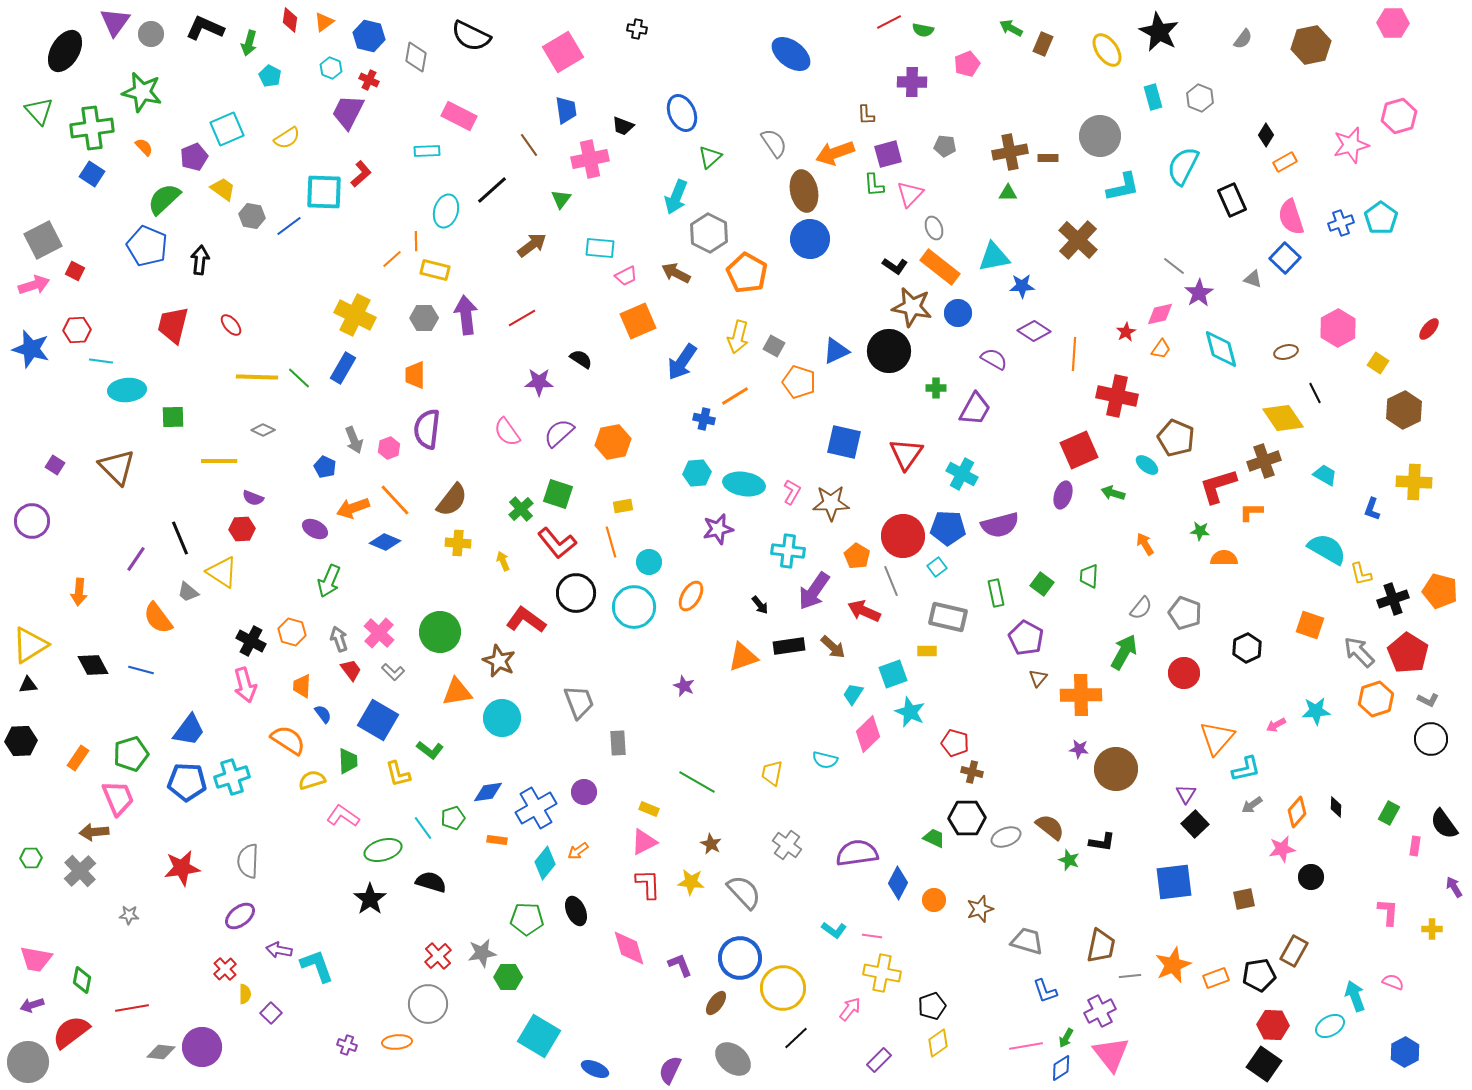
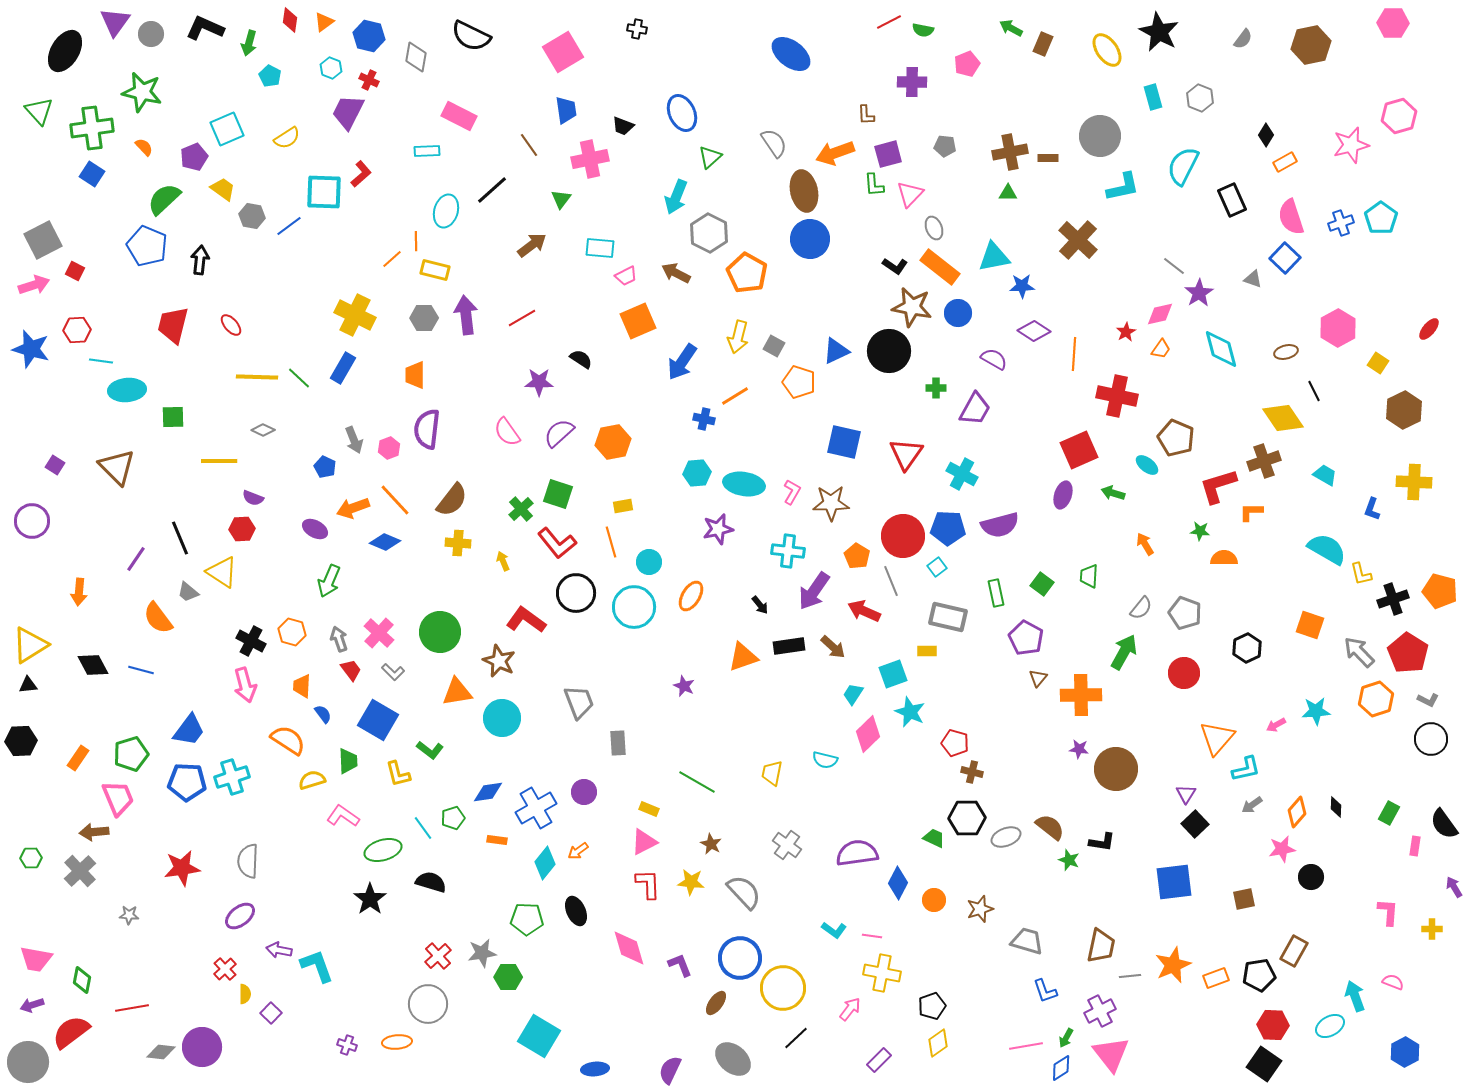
black line at (1315, 393): moved 1 px left, 2 px up
blue ellipse at (595, 1069): rotated 28 degrees counterclockwise
